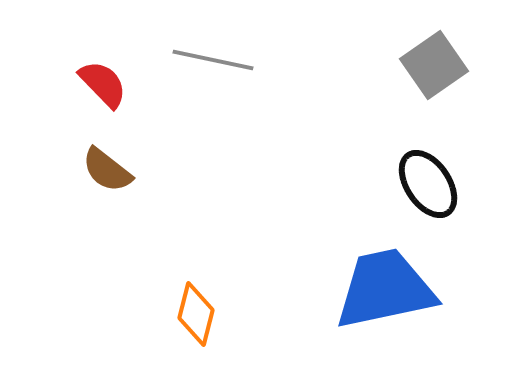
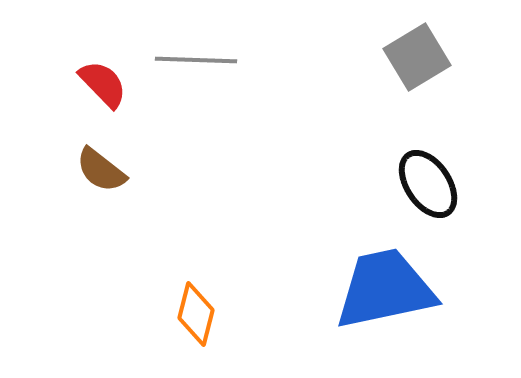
gray line: moved 17 px left; rotated 10 degrees counterclockwise
gray square: moved 17 px left, 8 px up; rotated 4 degrees clockwise
brown semicircle: moved 6 px left
